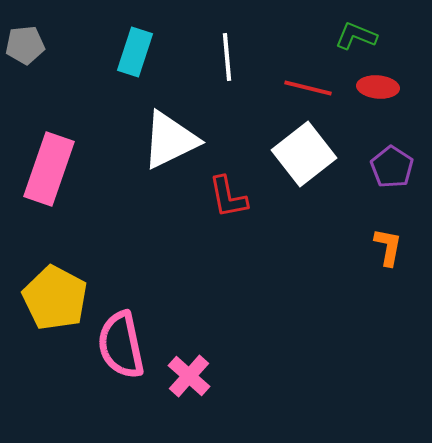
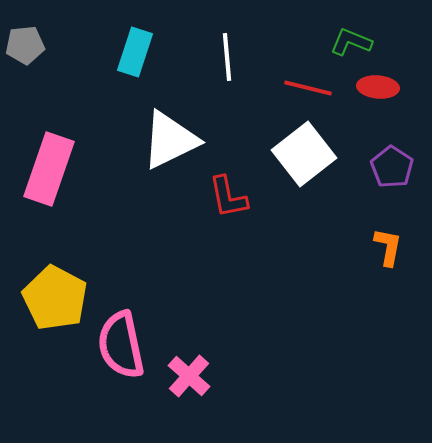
green L-shape: moved 5 px left, 6 px down
